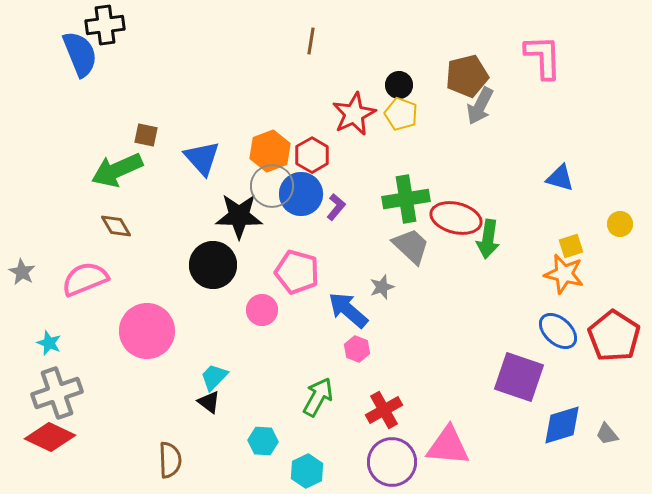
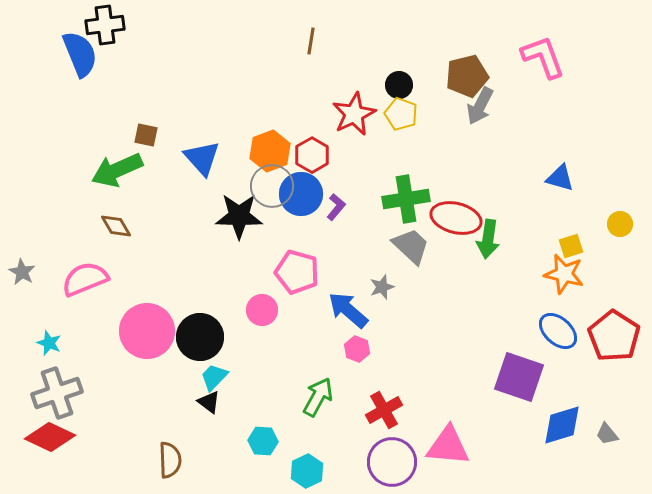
pink L-shape at (543, 57): rotated 18 degrees counterclockwise
black circle at (213, 265): moved 13 px left, 72 px down
